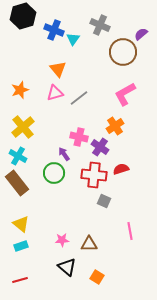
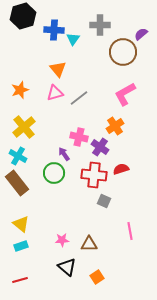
gray cross: rotated 24 degrees counterclockwise
blue cross: rotated 18 degrees counterclockwise
yellow cross: moved 1 px right
orange square: rotated 24 degrees clockwise
